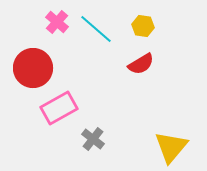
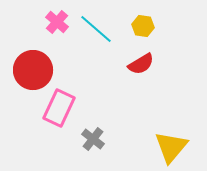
red circle: moved 2 px down
pink rectangle: rotated 36 degrees counterclockwise
